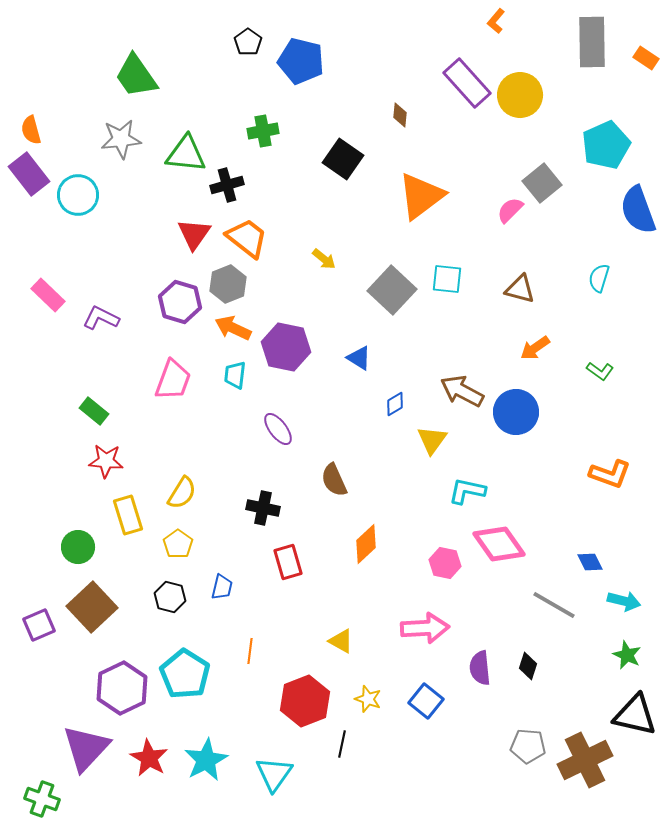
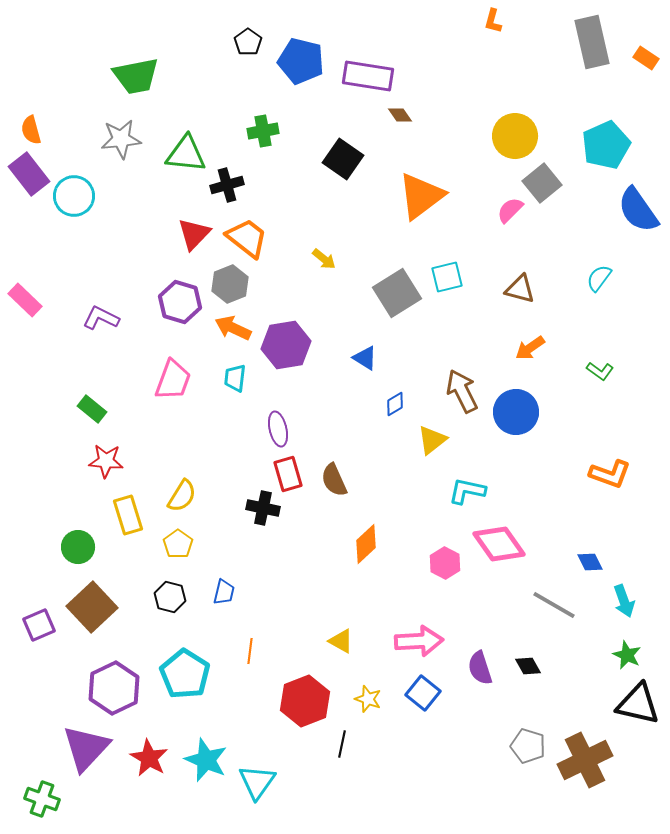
orange L-shape at (496, 21): moved 3 px left; rotated 25 degrees counterclockwise
gray rectangle at (592, 42): rotated 12 degrees counterclockwise
green trapezoid at (136, 76): rotated 66 degrees counterclockwise
purple rectangle at (467, 83): moved 99 px left, 7 px up; rotated 39 degrees counterclockwise
yellow circle at (520, 95): moved 5 px left, 41 px down
brown diamond at (400, 115): rotated 40 degrees counterclockwise
cyan circle at (78, 195): moved 4 px left, 1 px down
blue semicircle at (638, 210): rotated 15 degrees counterclockwise
red triangle at (194, 234): rotated 9 degrees clockwise
cyan semicircle at (599, 278): rotated 20 degrees clockwise
cyan square at (447, 279): moved 2 px up; rotated 20 degrees counterclockwise
gray hexagon at (228, 284): moved 2 px right
gray square at (392, 290): moved 5 px right, 3 px down; rotated 15 degrees clockwise
pink rectangle at (48, 295): moved 23 px left, 5 px down
purple hexagon at (286, 347): moved 2 px up; rotated 21 degrees counterclockwise
orange arrow at (535, 348): moved 5 px left
blue triangle at (359, 358): moved 6 px right
cyan trapezoid at (235, 375): moved 3 px down
brown arrow at (462, 391): rotated 36 degrees clockwise
green rectangle at (94, 411): moved 2 px left, 2 px up
purple ellipse at (278, 429): rotated 24 degrees clockwise
yellow triangle at (432, 440): rotated 16 degrees clockwise
yellow semicircle at (182, 493): moved 3 px down
red rectangle at (288, 562): moved 88 px up
pink hexagon at (445, 563): rotated 16 degrees clockwise
blue trapezoid at (222, 587): moved 2 px right, 5 px down
cyan arrow at (624, 601): rotated 56 degrees clockwise
pink arrow at (425, 628): moved 6 px left, 13 px down
black diamond at (528, 666): rotated 48 degrees counterclockwise
purple semicircle at (480, 668): rotated 12 degrees counterclockwise
purple hexagon at (122, 688): moved 8 px left
blue square at (426, 701): moved 3 px left, 8 px up
black triangle at (635, 715): moved 3 px right, 11 px up
gray pentagon at (528, 746): rotated 12 degrees clockwise
cyan star at (206, 760): rotated 21 degrees counterclockwise
cyan triangle at (274, 774): moved 17 px left, 8 px down
